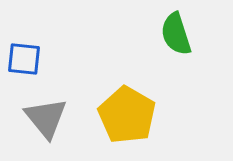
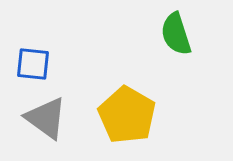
blue square: moved 9 px right, 5 px down
gray triangle: rotated 15 degrees counterclockwise
